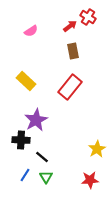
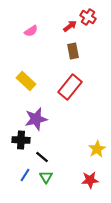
purple star: moved 1 px up; rotated 15 degrees clockwise
